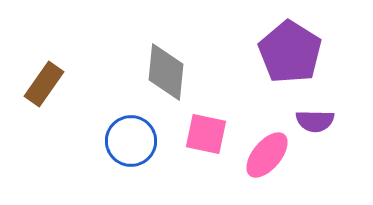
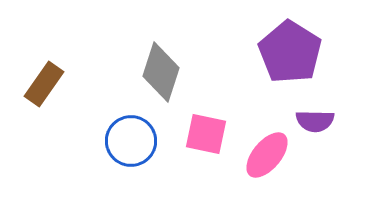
gray diamond: moved 5 px left; rotated 12 degrees clockwise
